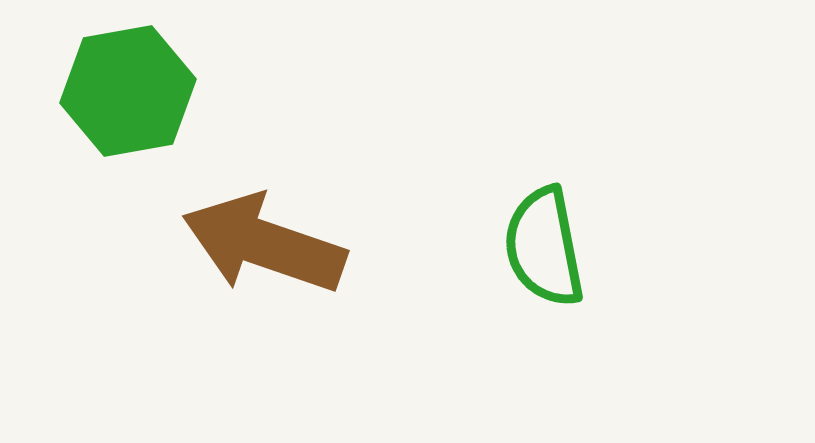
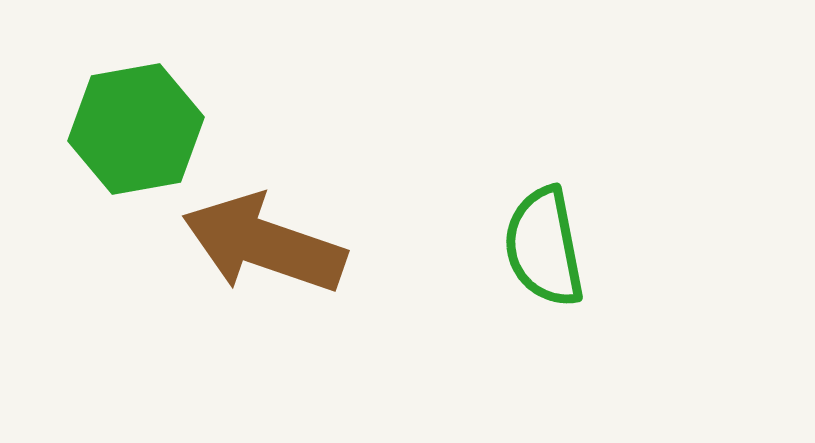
green hexagon: moved 8 px right, 38 px down
